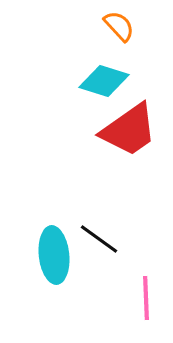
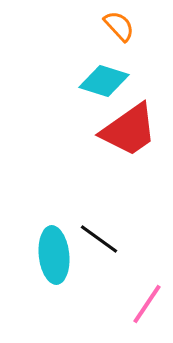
pink line: moved 1 px right, 6 px down; rotated 36 degrees clockwise
